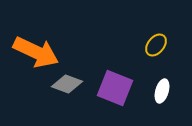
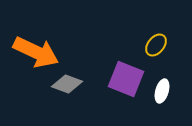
purple square: moved 11 px right, 9 px up
